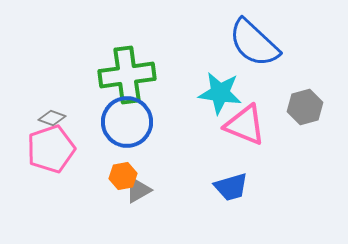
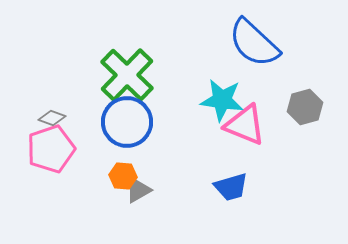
green cross: rotated 38 degrees counterclockwise
cyan star: moved 2 px right, 7 px down
orange hexagon: rotated 16 degrees clockwise
